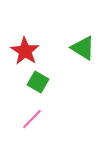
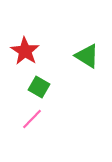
green triangle: moved 4 px right, 8 px down
green square: moved 1 px right, 5 px down
